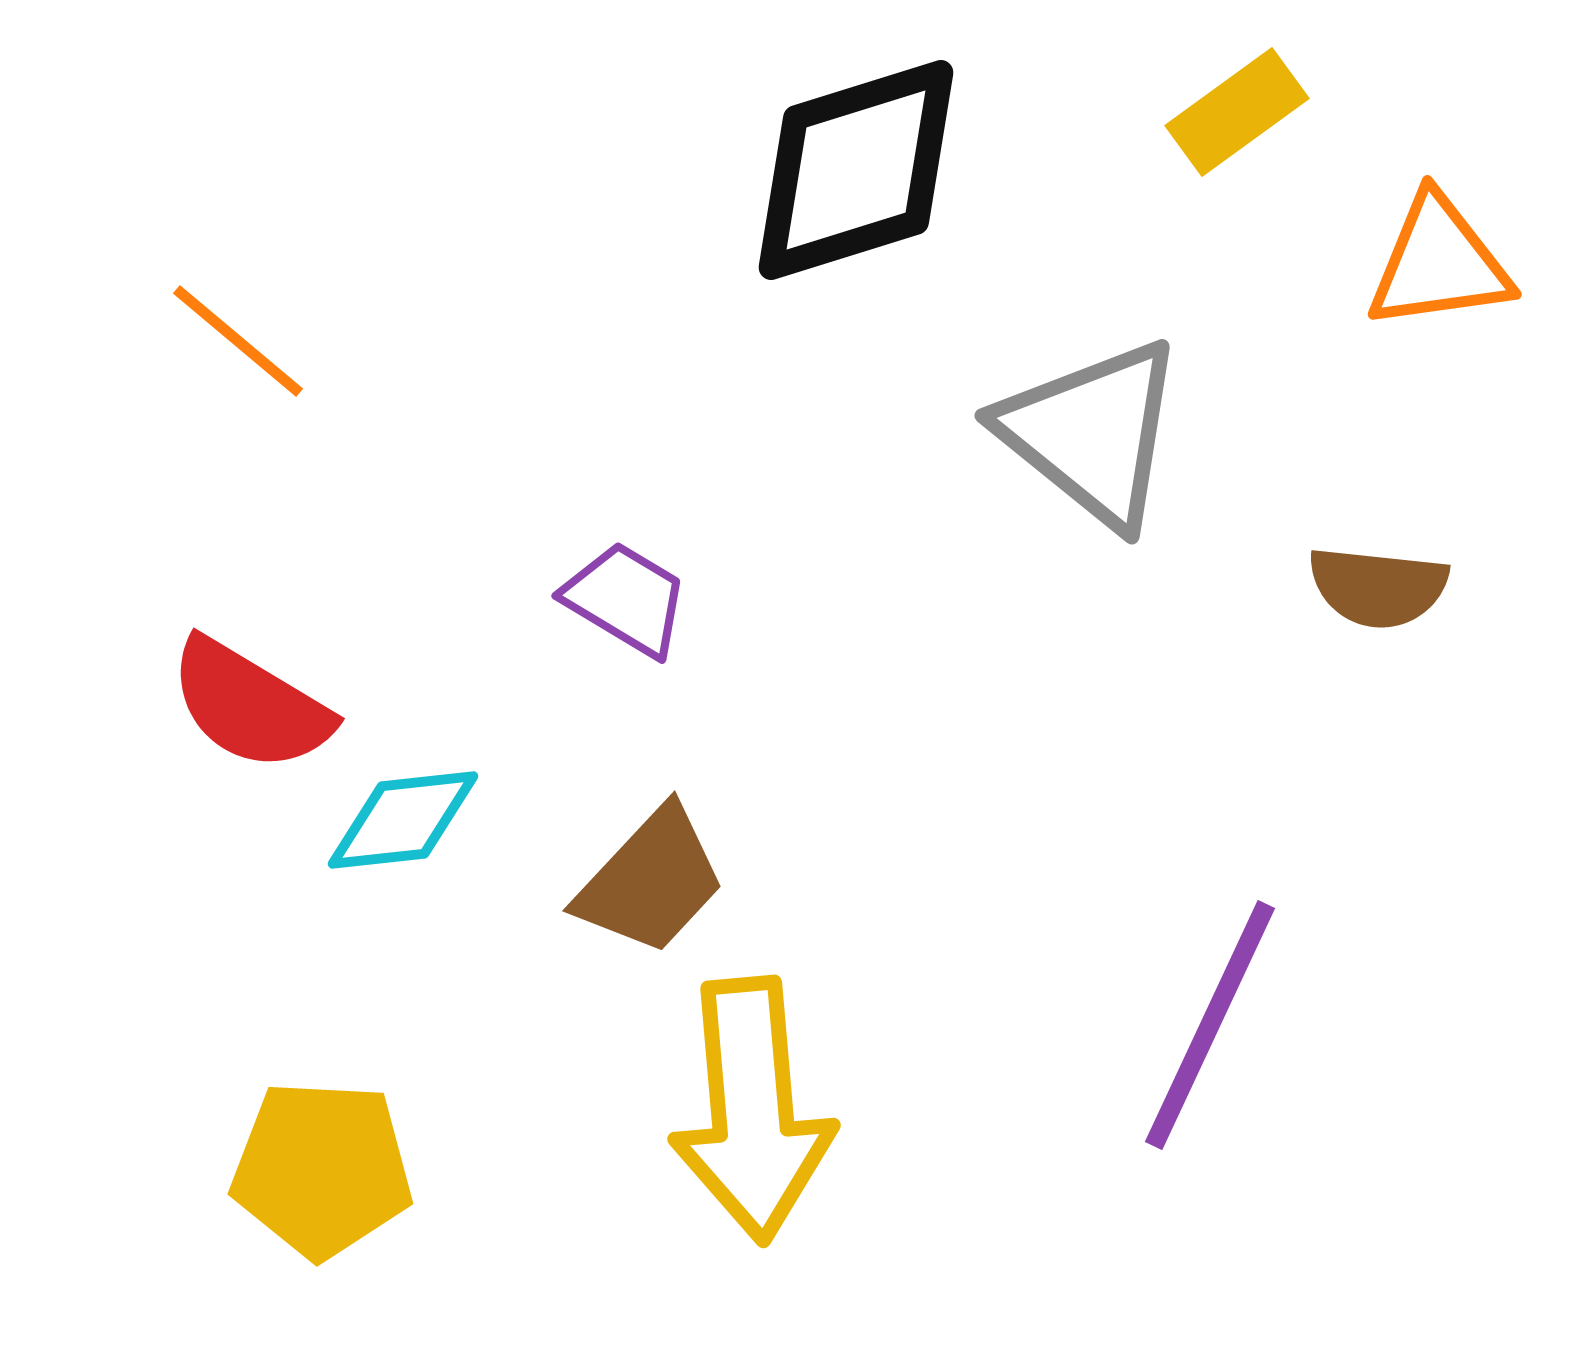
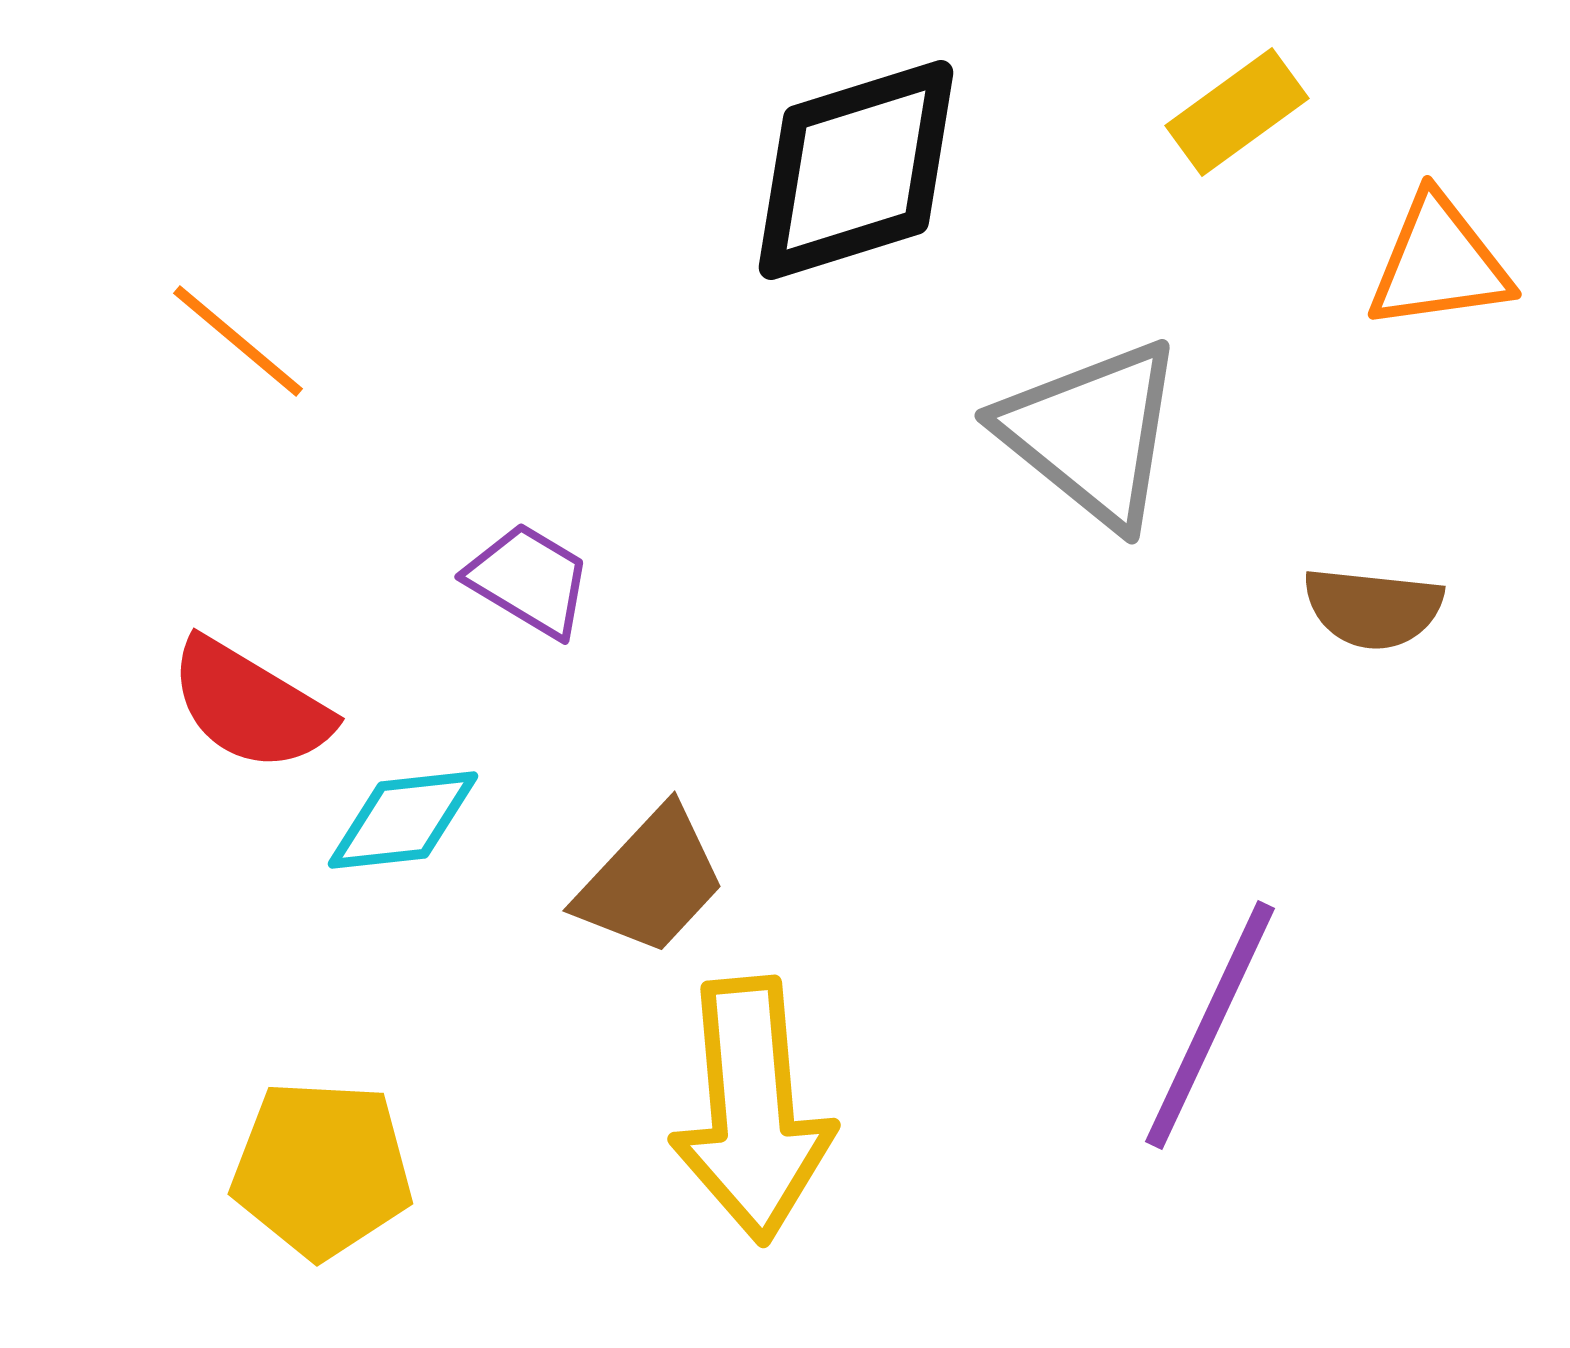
brown semicircle: moved 5 px left, 21 px down
purple trapezoid: moved 97 px left, 19 px up
